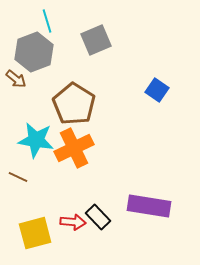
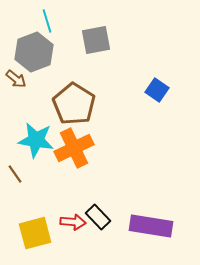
gray square: rotated 12 degrees clockwise
brown line: moved 3 px left, 3 px up; rotated 30 degrees clockwise
purple rectangle: moved 2 px right, 20 px down
